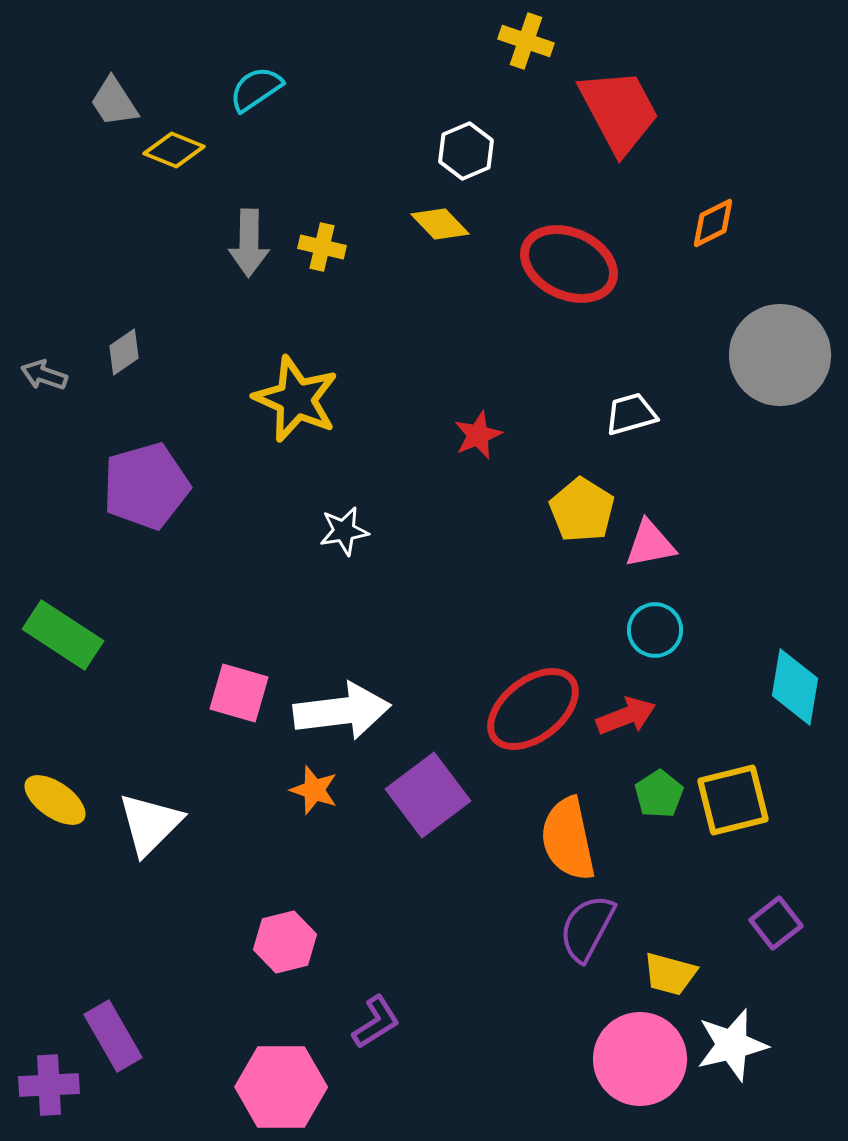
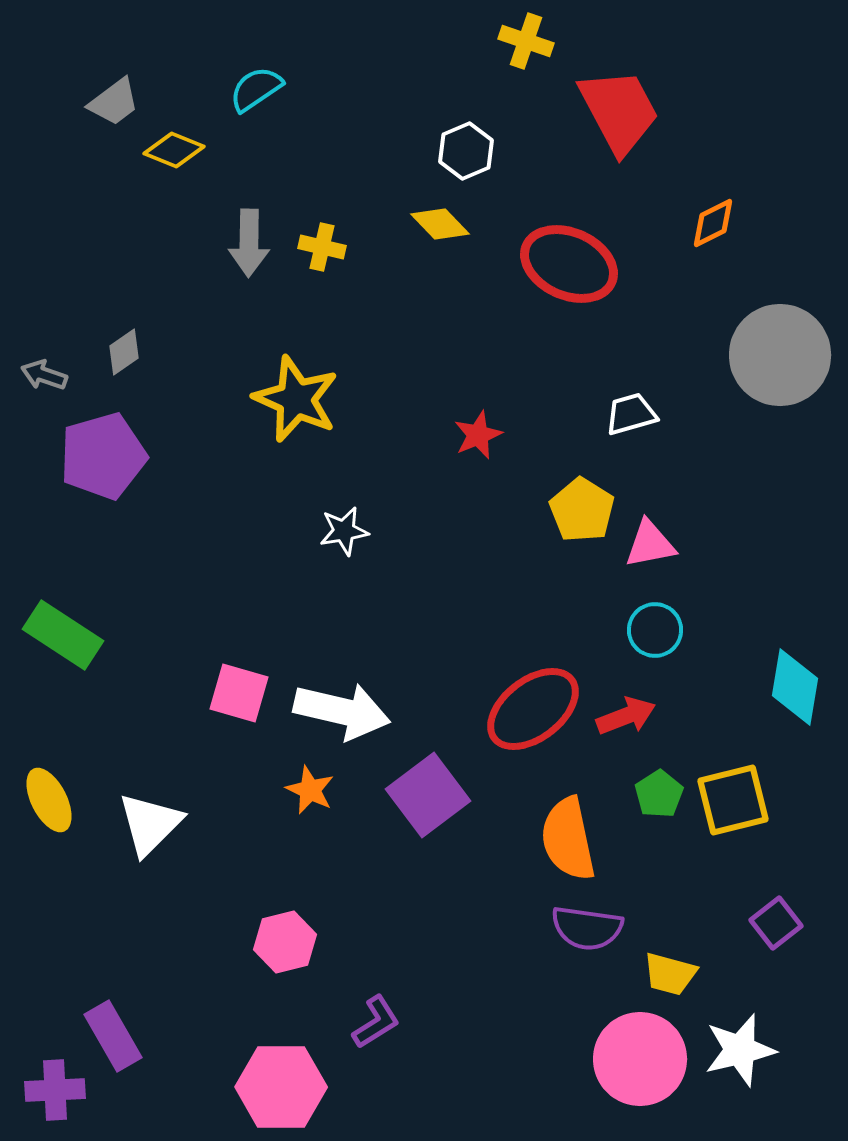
gray trapezoid at (114, 102): rotated 94 degrees counterclockwise
purple pentagon at (146, 486): moved 43 px left, 30 px up
white arrow at (342, 711): rotated 20 degrees clockwise
orange star at (314, 790): moved 4 px left; rotated 6 degrees clockwise
yellow ellipse at (55, 800): moved 6 px left; rotated 28 degrees clockwise
purple semicircle at (587, 928): rotated 110 degrees counterclockwise
white star at (732, 1045): moved 8 px right, 5 px down
purple cross at (49, 1085): moved 6 px right, 5 px down
